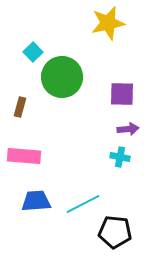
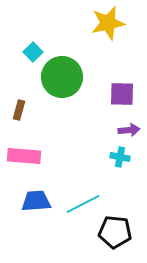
brown rectangle: moved 1 px left, 3 px down
purple arrow: moved 1 px right, 1 px down
